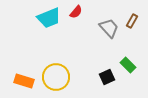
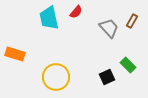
cyan trapezoid: rotated 100 degrees clockwise
orange rectangle: moved 9 px left, 27 px up
